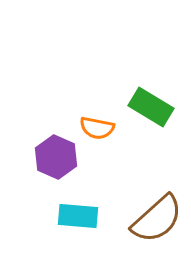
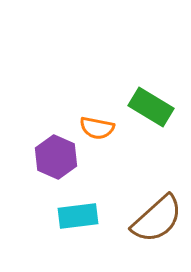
cyan rectangle: rotated 12 degrees counterclockwise
